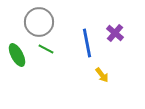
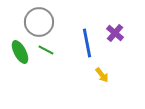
green line: moved 1 px down
green ellipse: moved 3 px right, 3 px up
